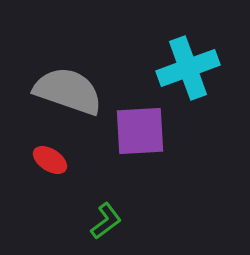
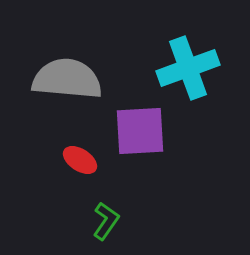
gray semicircle: moved 1 px left, 12 px up; rotated 14 degrees counterclockwise
red ellipse: moved 30 px right
green L-shape: rotated 18 degrees counterclockwise
